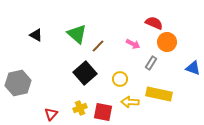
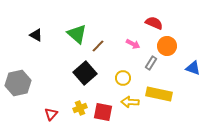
orange circle: moved 4 px down
yellow circle: moved 3 px right, 1 px up
